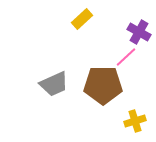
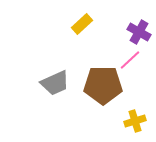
yellow rectangle: moved 5 px down
pink line: moved 4 px right, 3 px down
gray trapezoid: moved 1 px right, 1 px up
